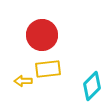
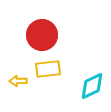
yellow arrow: moved 5 px left
cyan diamond: rotated 20 degrees clockwise
